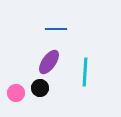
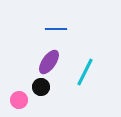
cyan line: rotated 24 degrees clockwise
black circle: moved 1 px right, 1 px up
pink circle: moved 3 px right, 7 px down
